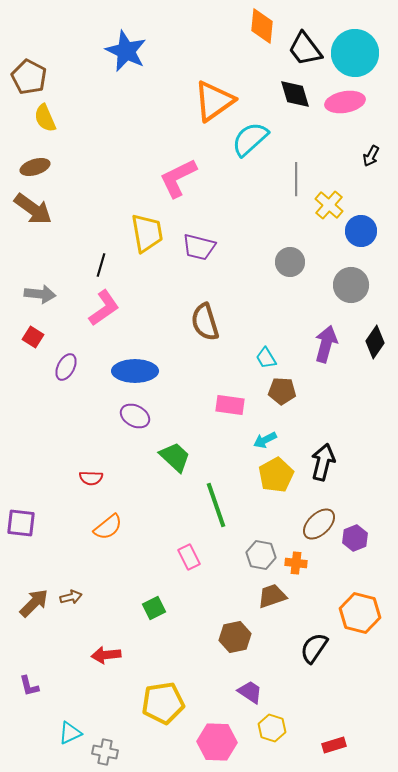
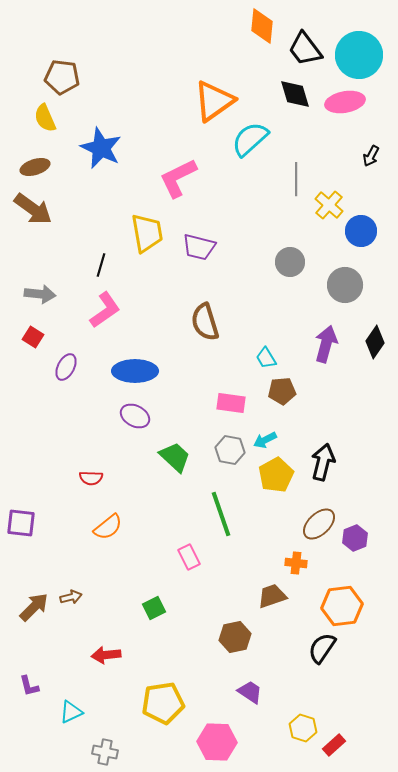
blue star at (126, 51): moved 25 px left, 97 px down
cyan circle at (355, 53): moved 4 px right, 2 px down
brown pentagon at (29, 77): moved 33 px right; rotated 20 degrees counterclockwise
gray circle at (351, 285): moved 6 px left
pink L-shape at (104, 308): moved 1 px right, 2 px down
brown pentagon at (282, 391): rotated 8 degrees counterclockwise
pink rectangle at (230, 405): moved 1 px right, 2 px up
green line at (216, 505): moved 5 px right, 9 px down
gray hexagon at (261, 555): moved 31 px left, 105 px up
brown arrow at (34, 603): moved 4 px down
orange hexagon at (360, 613): moved 18 px left, 7 px up; rotated 21 degrees counterclockwise
black semicircle at (314, 648): moved 8 px right
yellow hexagon at (272, 728): moved 31 px right
cyan triangle at (70, 733): moved 1 px right, 21 px up
red rectangle at (334, 745): rotated 25 degrees counterclockwise
